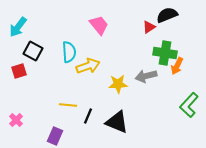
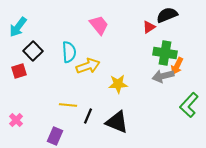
black square: rotated 18 degrees clockwise
gray arrow: moved 17 px right
